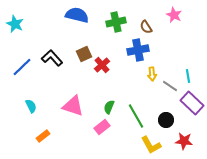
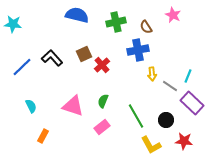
pink star: moved 1 px left
cyan star: moved 2 px left; rotated 18 degrees counterclockwise
cyan line: rotated 32 degrees clockwise
green semicircle: moved 6 px left, 6 px up
orange rectangle: rotated 24 degrees counterclockwise
